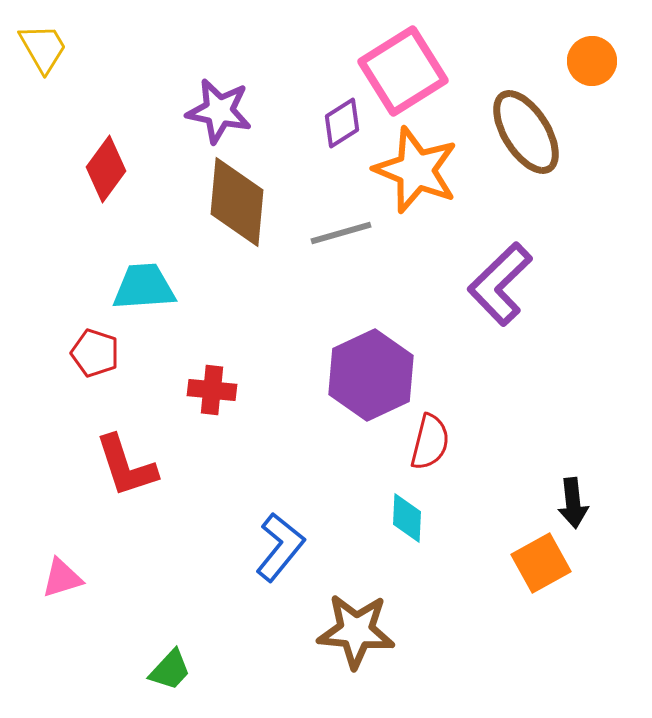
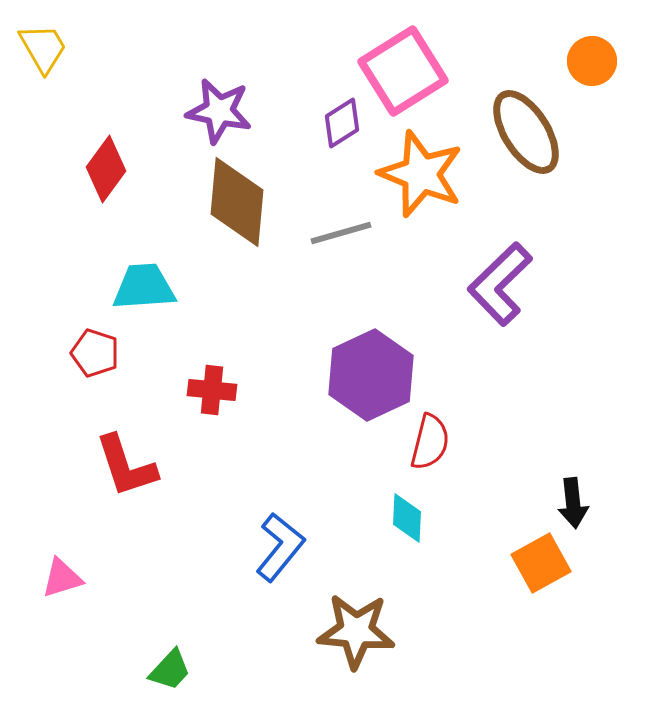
orange star: moved 5 px right, 4 px down
